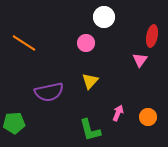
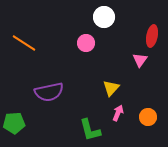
yellow triangle: moved 21 px right, 7 px down
